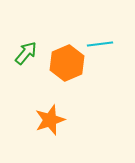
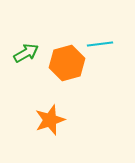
green arrow: rotated 20 degrees clockwise
orange hexagon: rotated 8 degrees clockwise
